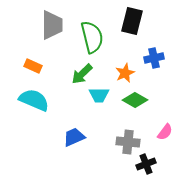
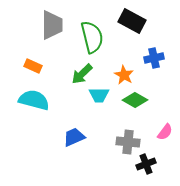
black rectangle: rotated 76 degrees counterclockwise
orange star: moved 1 px left, 2 px down; rotated 18 degrees counterclockwise
cyan semicircle: rotated 8 degrees counterclockwise
